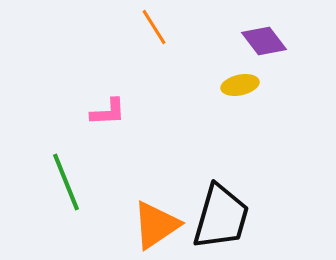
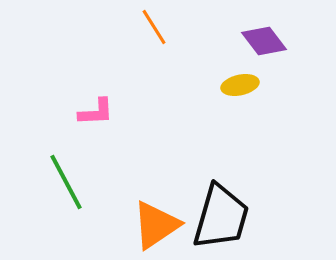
pink L-shape: moved 12 px left
green line: rotated 6 degrees counterclockwise
